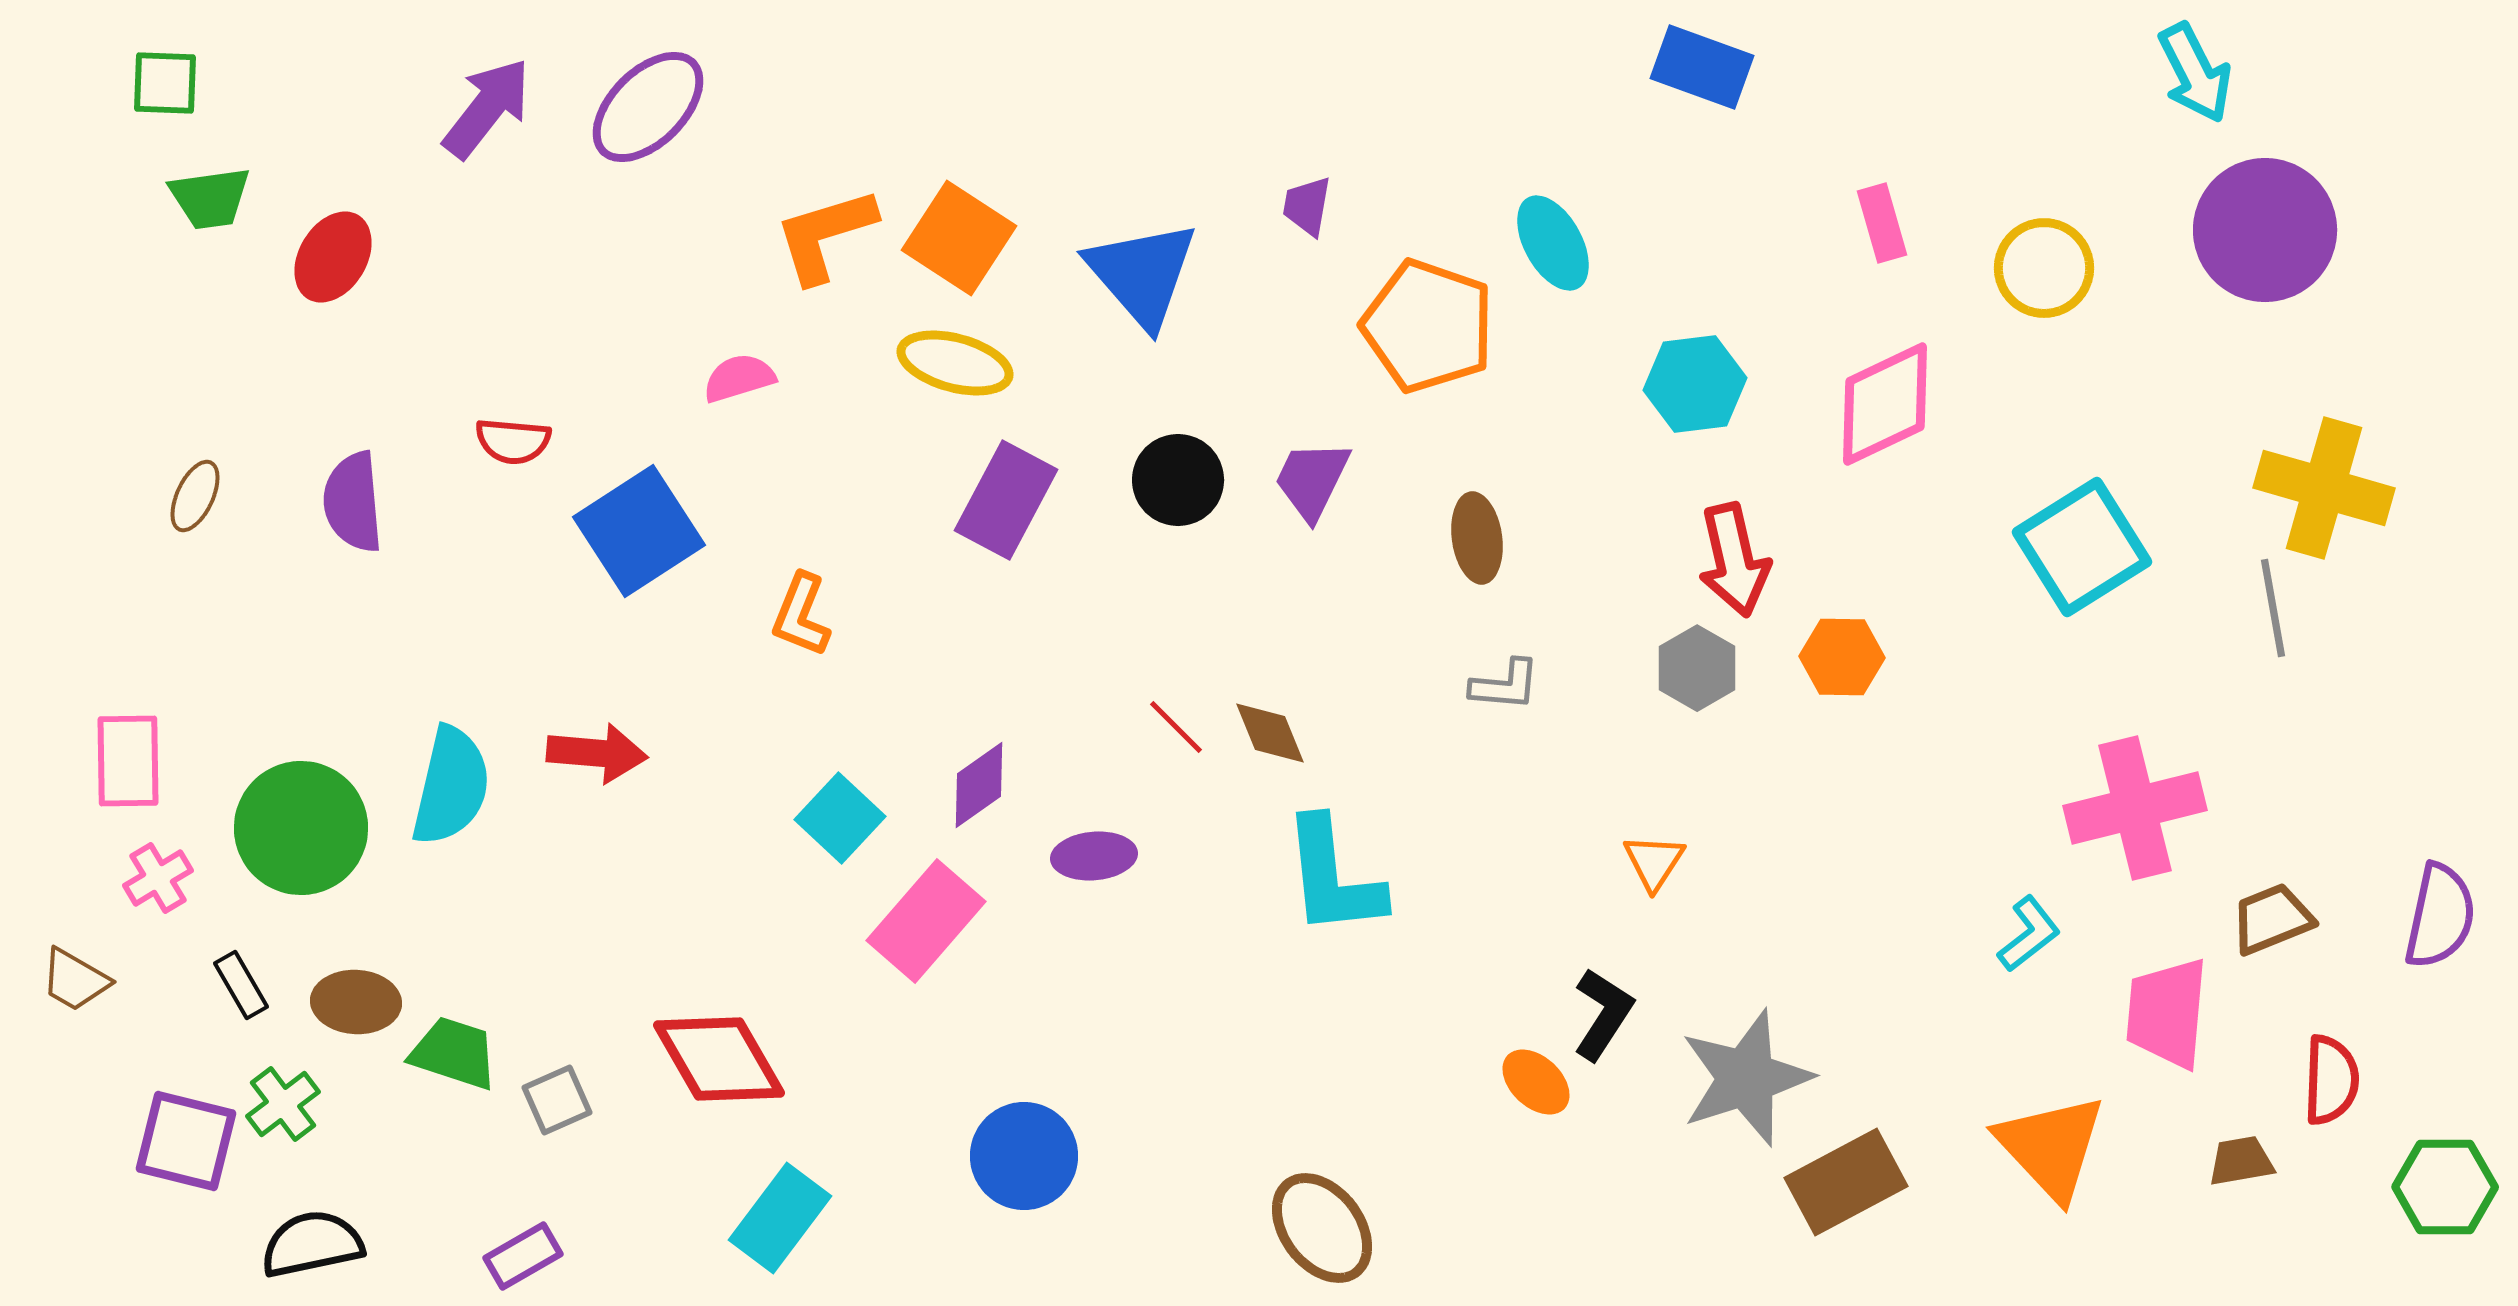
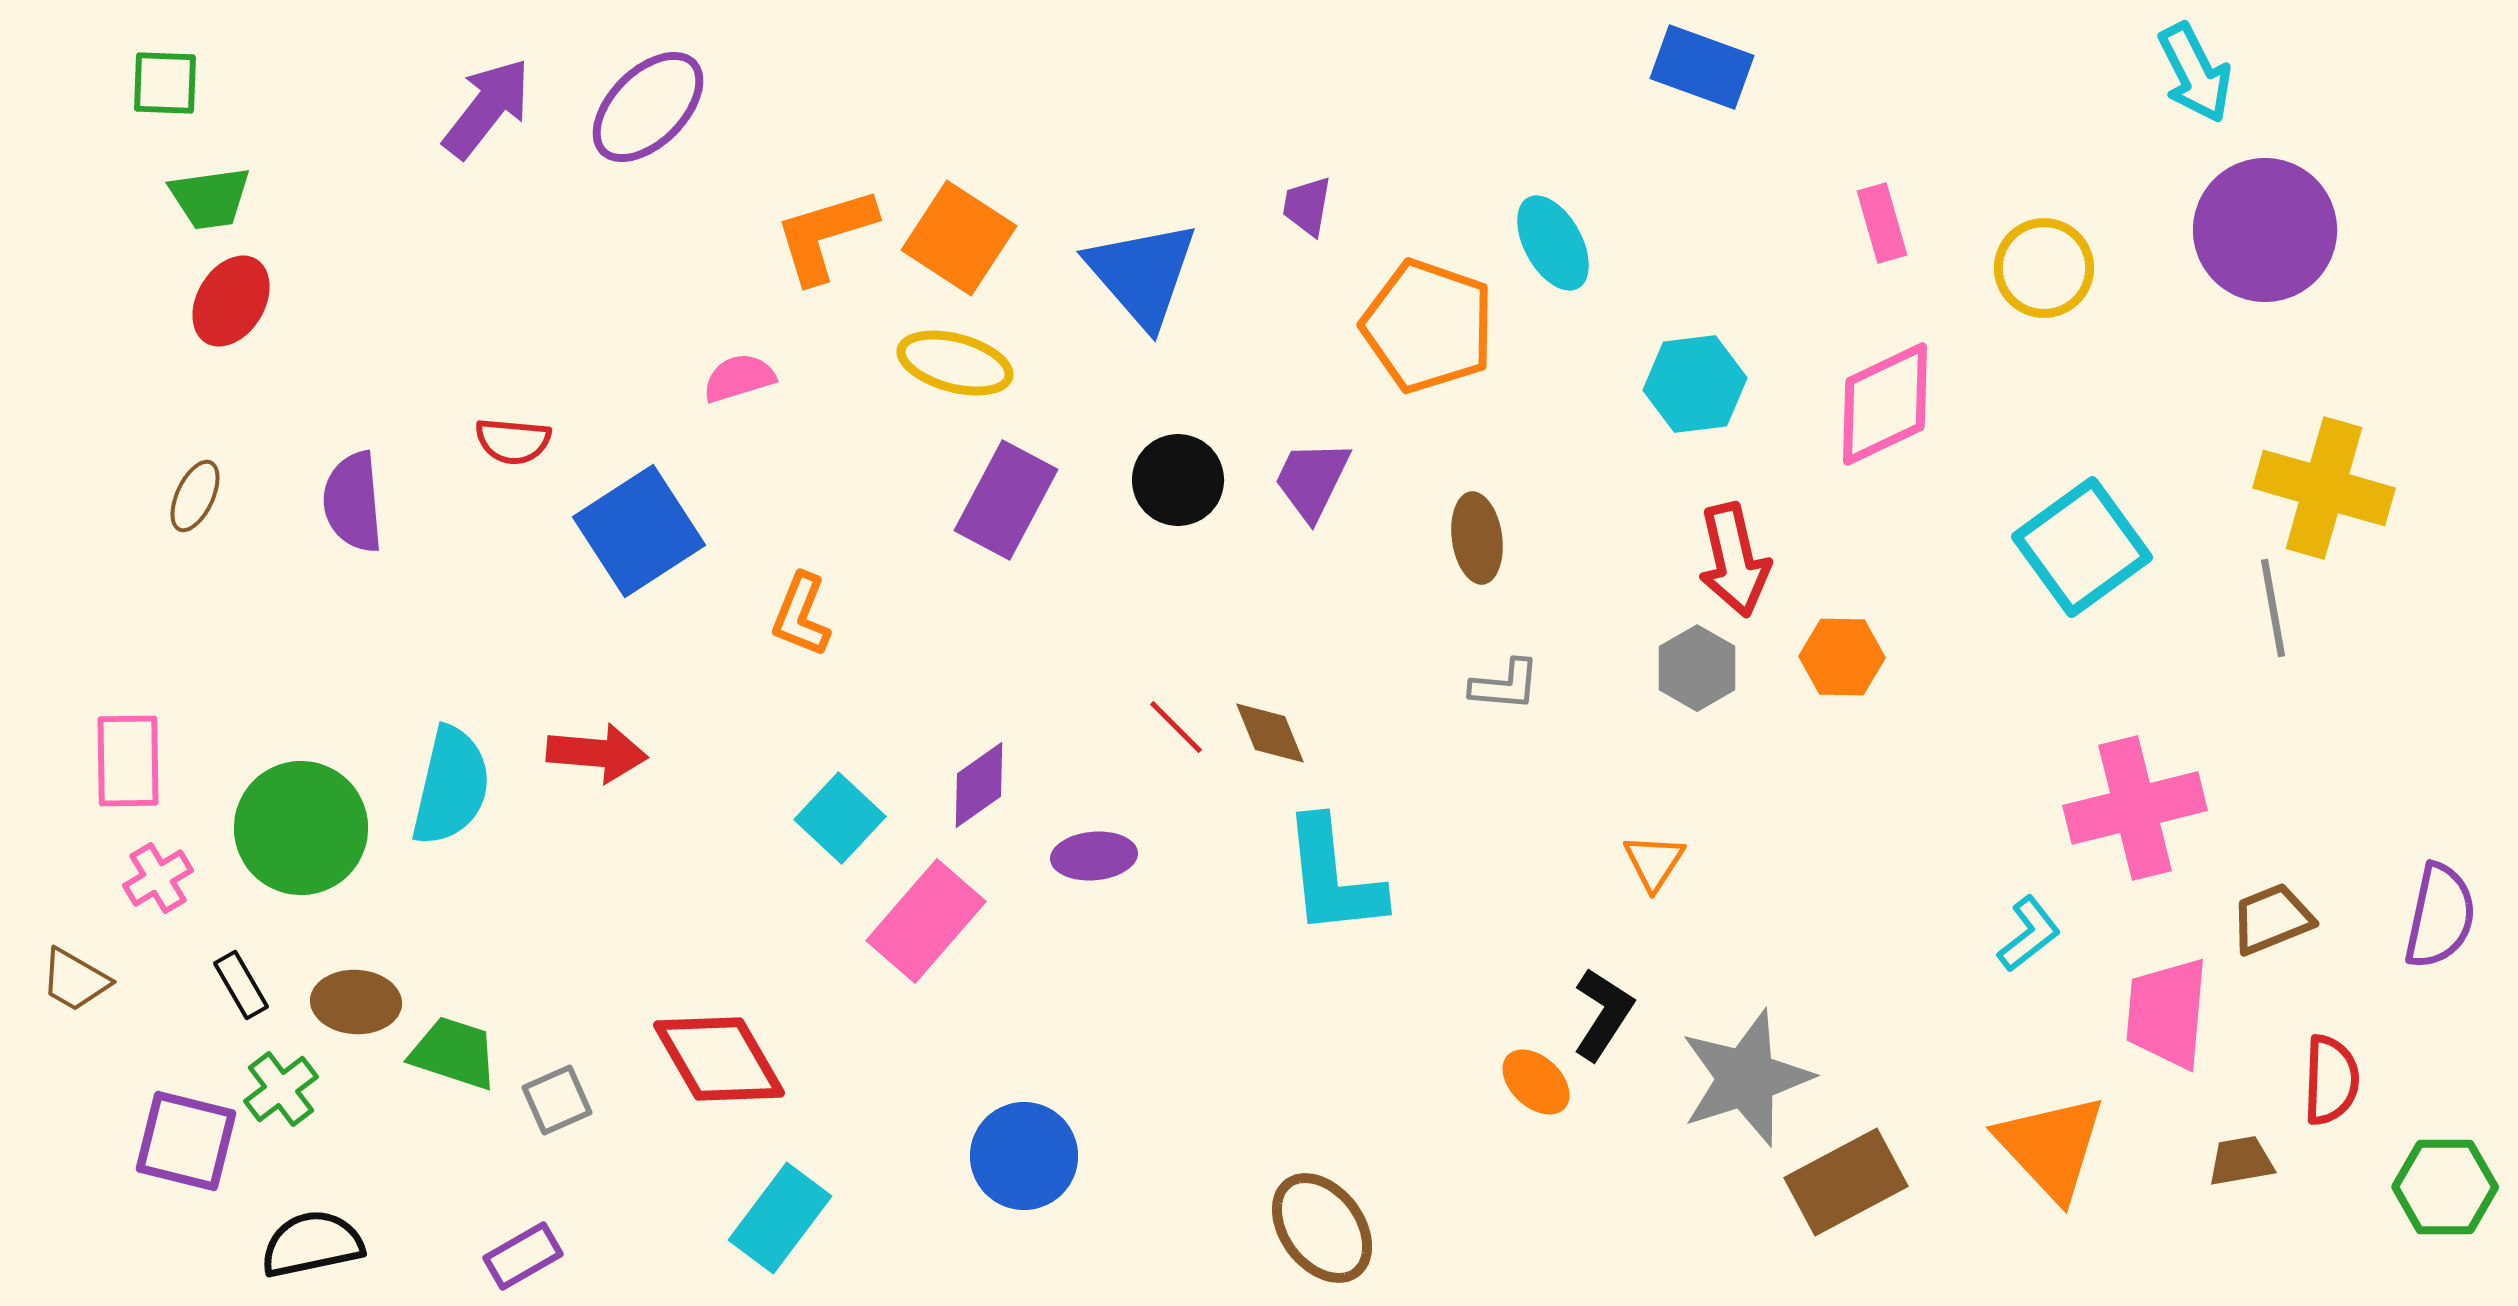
red ellipse at (333, 257): moved 102 px left, 44 px down
cyan square at (2082, 547): rotated 4 degrees counterclockwise
green cross at (283, 1104): moved 2 px left, 15 px up
